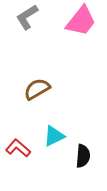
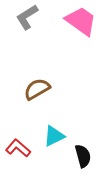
pink trapezoid: rotated 92 degrees counterclockwise
black semicircle: rotated 20 degrees counterclockwise
